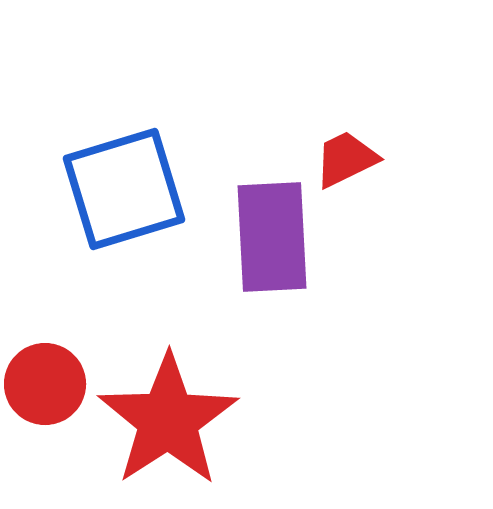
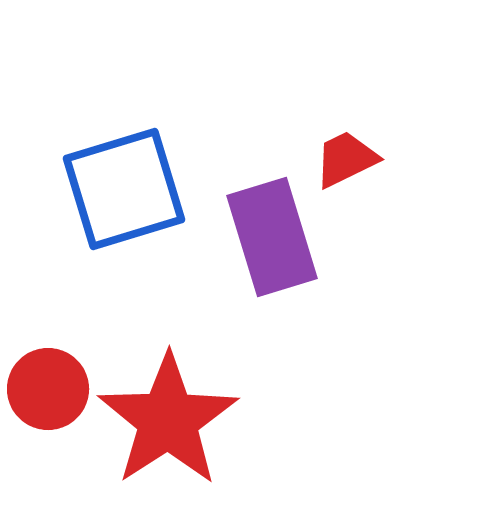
purple rectangle: rotated 14 degrees counterclockwise
red circle: moved 3 px right, 5 px down
